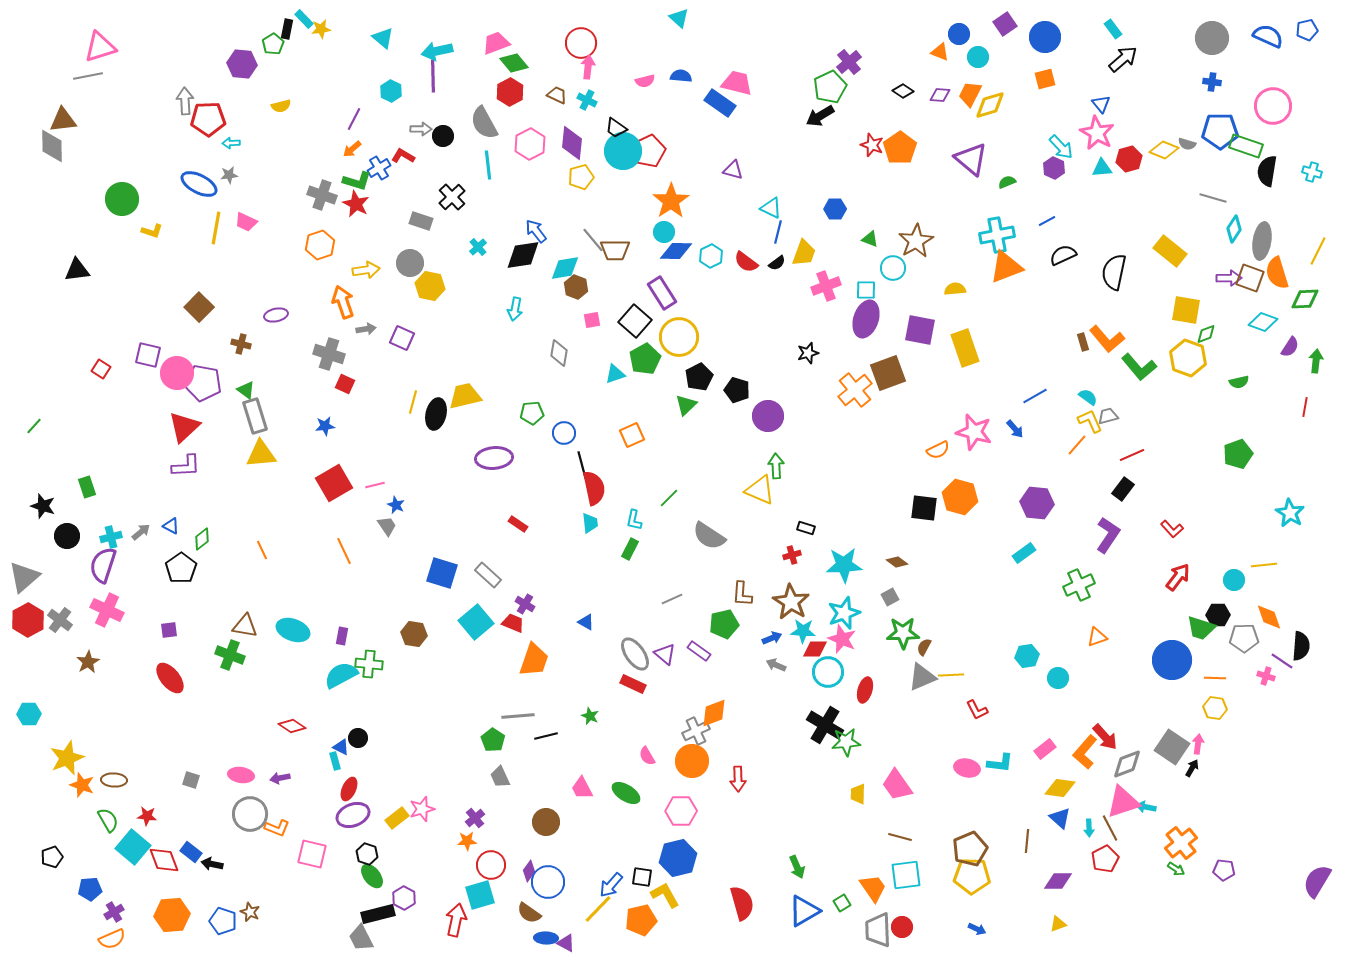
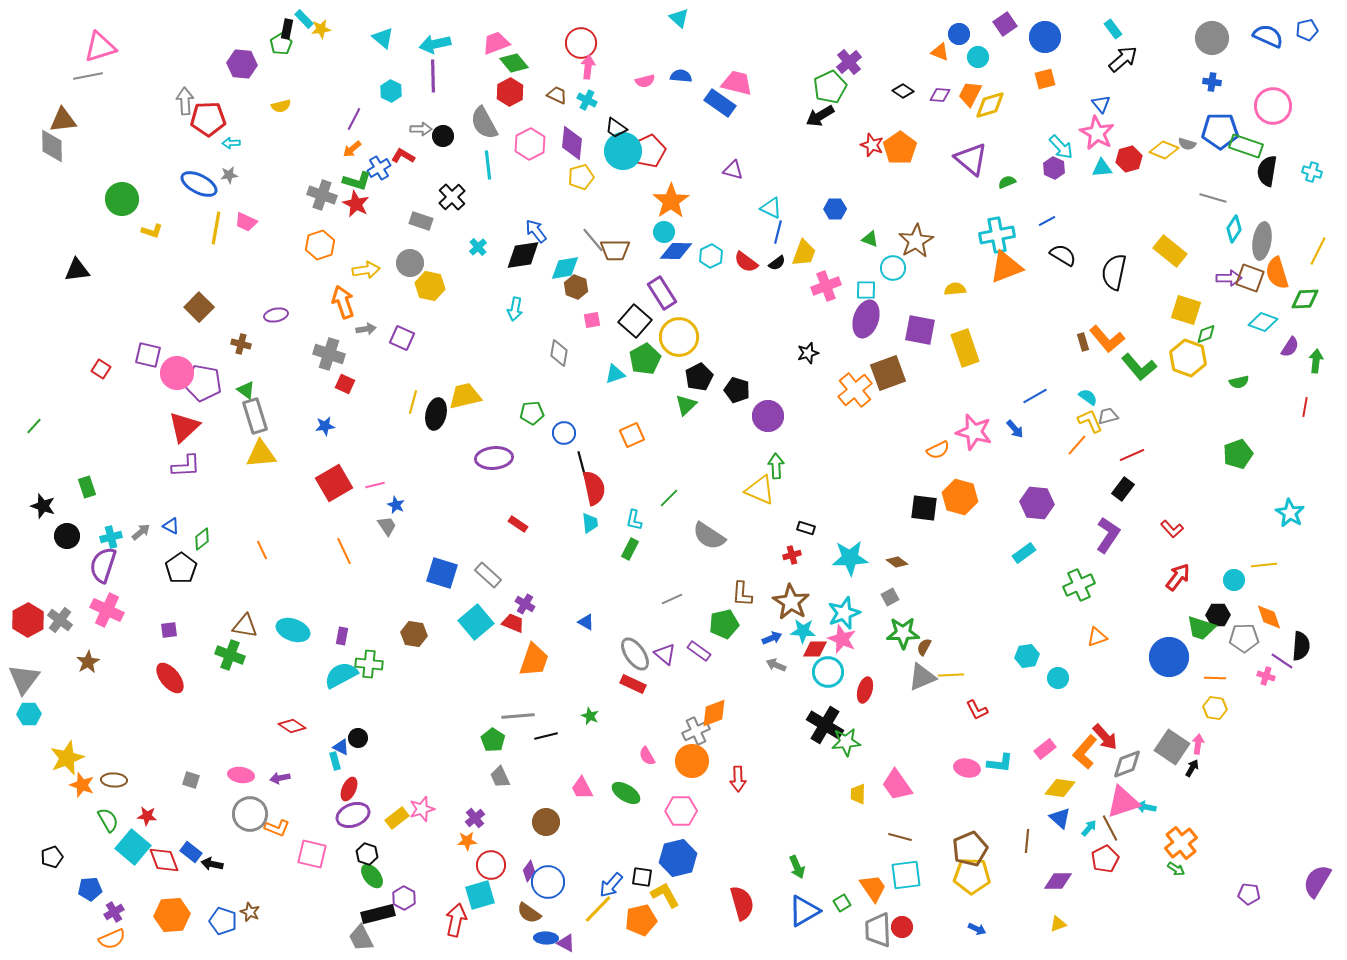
green pentagon at (273, 44): moved 8 px right
cyan arrow at (437, 51): moved 2 px left, 7 px up
black semicircle at (1063, 255): rotated 56 degrees clockwise
yellow square at (1186, 310): rotated 8 degrees clockwise
cyan star at (844, 565): moved 6 px right, 7 px up
gray triangle at (24, 577): moved 102 px down; rotated 12 degrees counterclockwise
blue circle at (1172, 660): moved 3 px left, 3 px up
cyan arrow at (1089, 828): rotated 138 degrees counterclockwise
purple pentagon at (1224, 870): moved 25 px right, 24 px down
